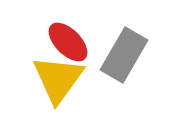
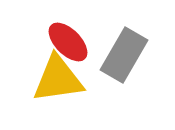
yellow triangle: rotated 46 degrees clockwise
